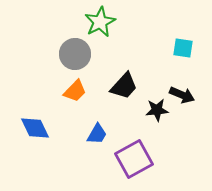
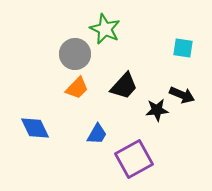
green star: moved 5 px right, 7 px down; rotated 20 degrees counterclockwise
orange trapezoid: moved 2 px right, 3 px up
